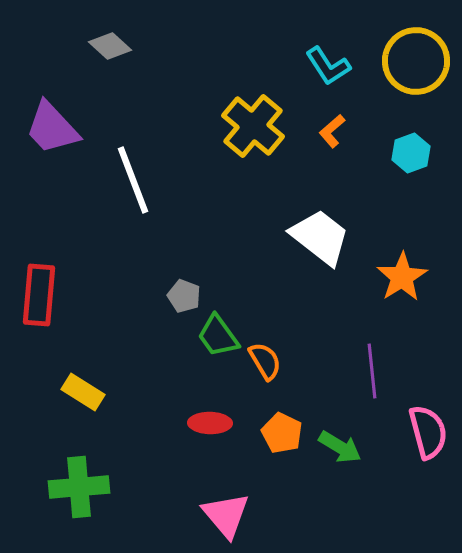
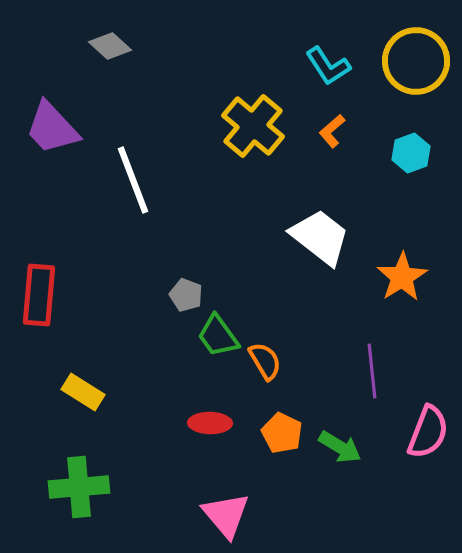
gray pentagon: moved 2 px right, 1 px up
pink semicircle: rotated 36 degrees clockwise
